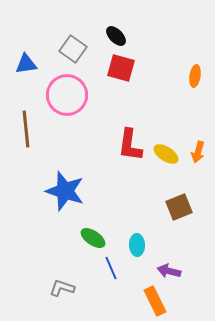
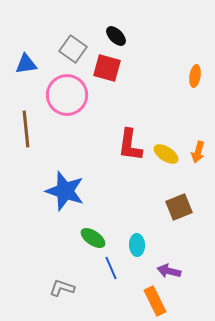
red square: moved 14 px left
